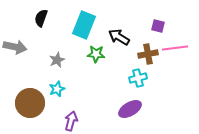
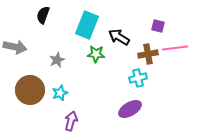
black semicircle: moved 2 px right, 3 px up
cyan rectangle: moved 3 px right
cyan star: moved 3 px right, 4 px down
brown circle: moved 13 px up
